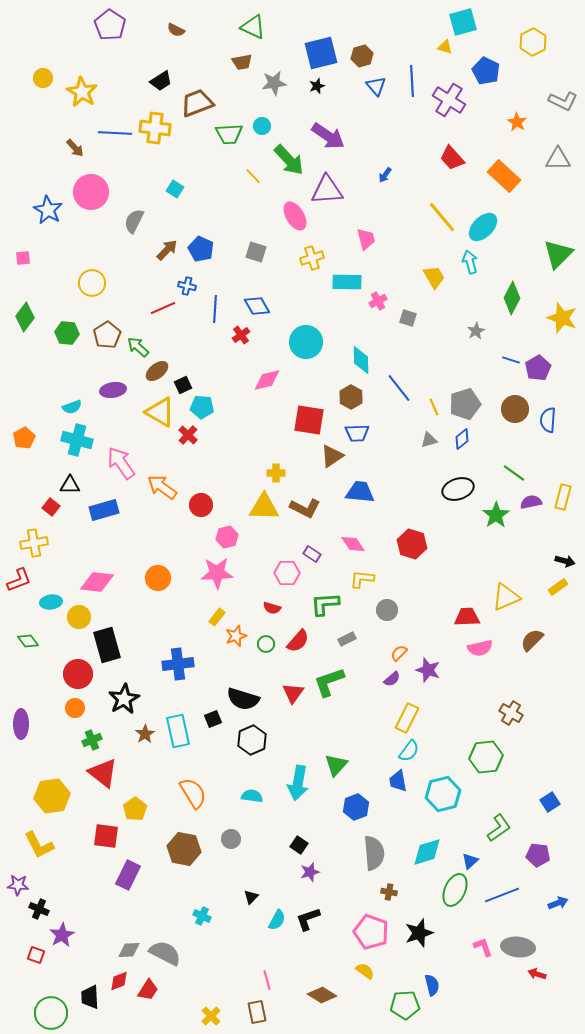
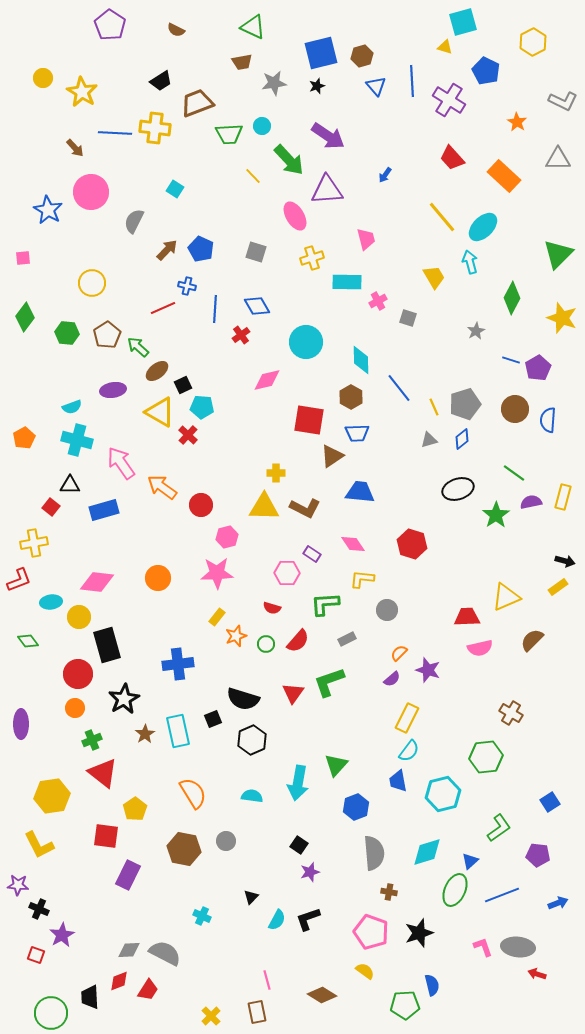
gray circle at (231, 839): moved 5 px left, 2 px down
